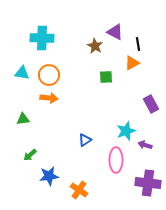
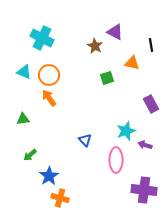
cyan cross: rotated 25 degrees clockwise
black line: moved 13 px right, 1 px down
orange triangle: rotated 42 degrees clockwise
cyan triangle: moved 2 px right, 1 px up; rotated 14 degrees clockwise
green square: moved 1 px right, 1 px down; rotated 16 degrees counterclockwise
orange arrow: rotated 132 degrees counterclockwise
blue triangle: rotated 40 degrees counterclockwise
blue star: rotated 24 degrees counterclockwise
purple cross: moved 4 px left, 7 px down
orange cross: moved 19 px left, 8 px down; rotated 18 degrees counterclockwise
